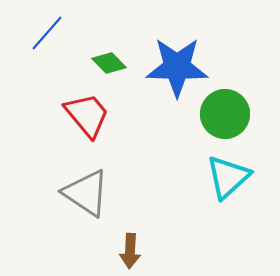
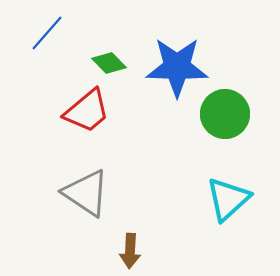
red trapezoid: moved 4 px up; rotated 90 degrees clockwise
cyan triangle: moved 22 px down
